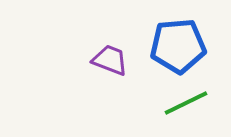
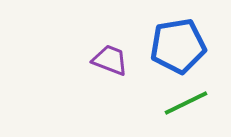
blue pentagon: rotated 4 degrees counterclockwise
